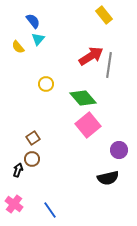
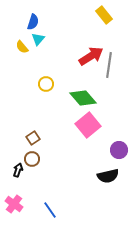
blue semicircle: moved 1 px down; rotated 56 degrees clockwise
yellow semicircle: moved 4 px right
black semicircle: moved 2 px up
